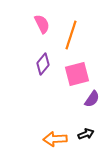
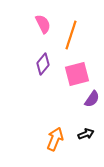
pink semicircle: moved 1 px right
orange arrow: rotated 115 degrees clockwise
